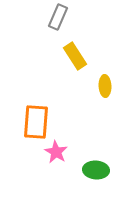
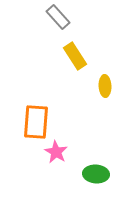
gray rectangle: rotated 65 degrees counterclockwise
green ellipse: moved 4 px down
